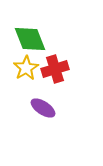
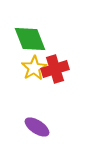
yellow star: moved 8 px right
purple ellipse: moved 6 px left, 19 px down
